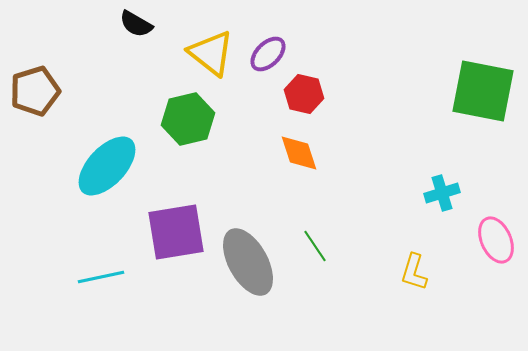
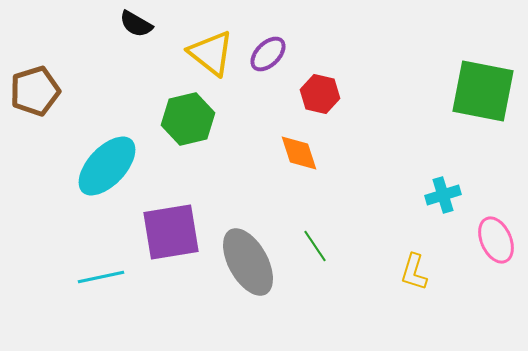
red hexagon: moved 16 px right
cyan cross: moved 1 px right, 2 px down
purple square: moved 5 px left
